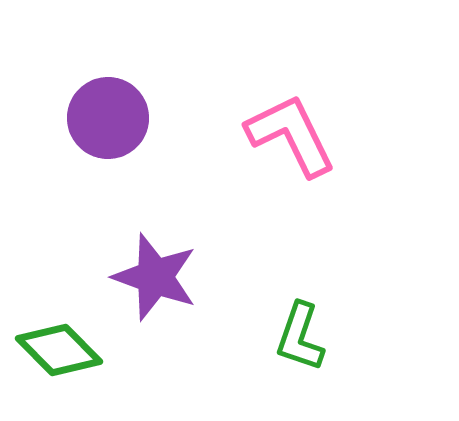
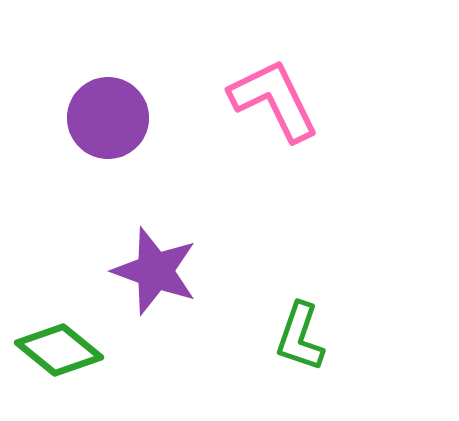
pink L-shape: moved 17 px left, 35 px up
purple star: moved 6 px up
green diamond: rotated 6 degrees counterclockwise
